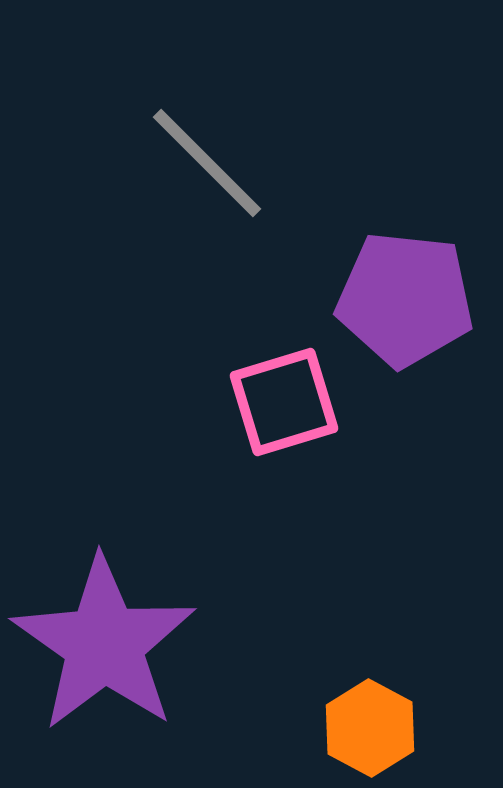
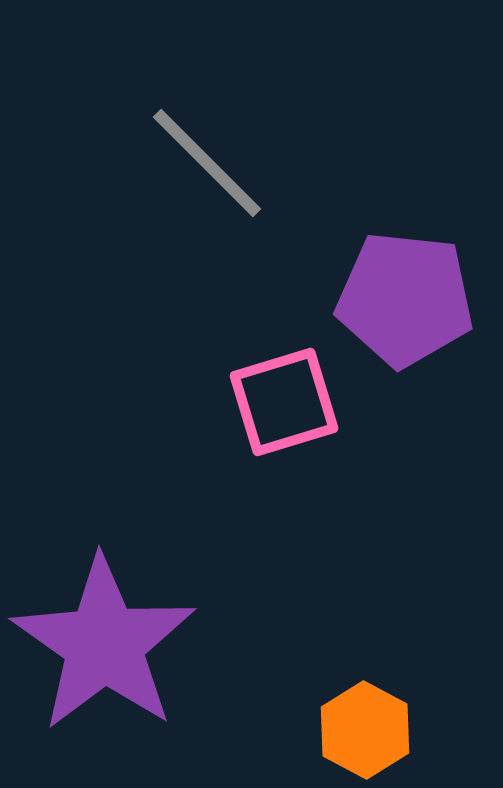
orange hexagon: moved 5 px left, 2 px down
